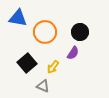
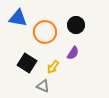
black circle: moved 4 px left, 7 px up
black square: rotated 18 degrees counterclockwise
